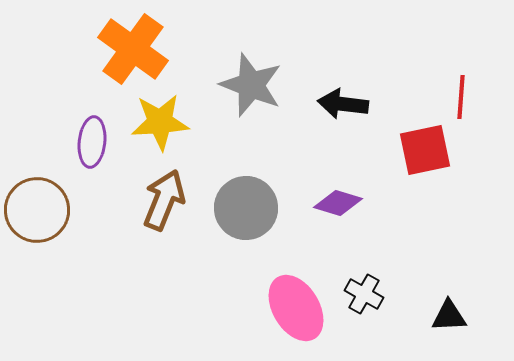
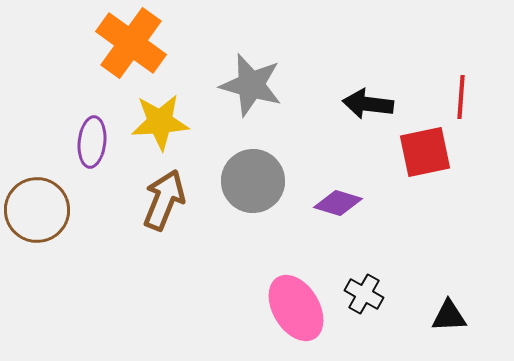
orange cross: moved 2 px left, 6 px up
gray star: rotated 6 degrees counterclockwise
black arrow: moved 25 px right
red square: moved 2 px down
gray circle: moved 7 px right, 27 px up
